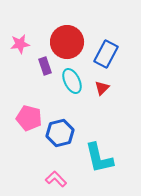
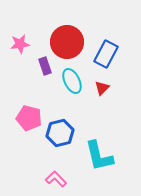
cyan L-shape: moved 2 px up
